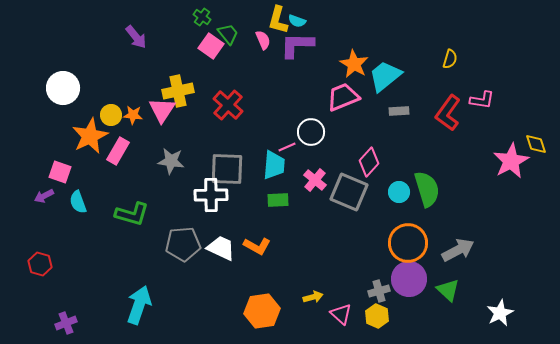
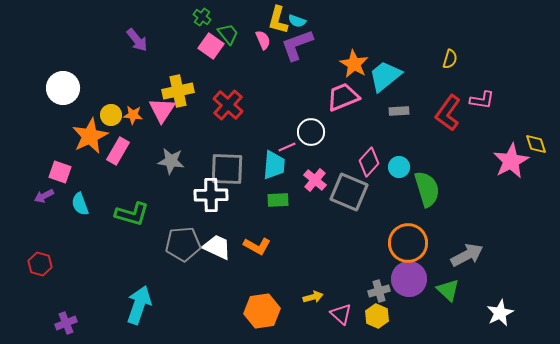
purple arrow at (136, 37): moved 1 px right, 3 px down
purple L-shape at (297, 45): rotated 21 degrees counterclockwise
cyan circle at (399, 192): moved 25 px up
cyan semicircle at (78, 202): moved 2 px right, 2 px down
white trapezoid at (221, 248): moved 4 px left, 1 px up
gray arrow at (458, 250): moved 9 px right, 5 px down
